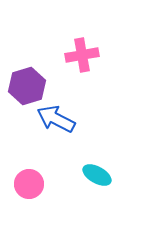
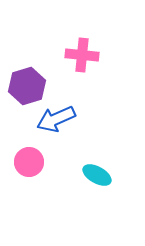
pink cross: rotated 16 degrees clockwise
blue arrow: rotated 51 degrees counterclockwise
pink circle: moved 22 px up
